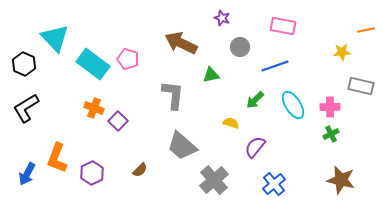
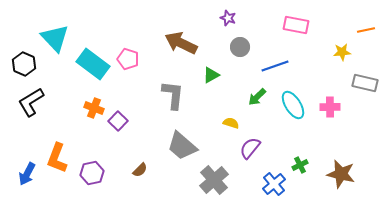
purple star: moved 6 px right
pink rectangle: moved 13 px right, 1 px up
green triangle: rotated 18 degrees counterclockwise
gray rectangle: moved 4 px right, 3 px up
green arrow: moved 2 px right, 3 px up
black L-shape: moved 5 px right, 6 px up
green cross: moved 31 px left, 31 px down
purple semicircle: moved 5 px left, 1 px down
purple hexagon: rotated 15 degrees clockwise
brown star: moved 6 px up
